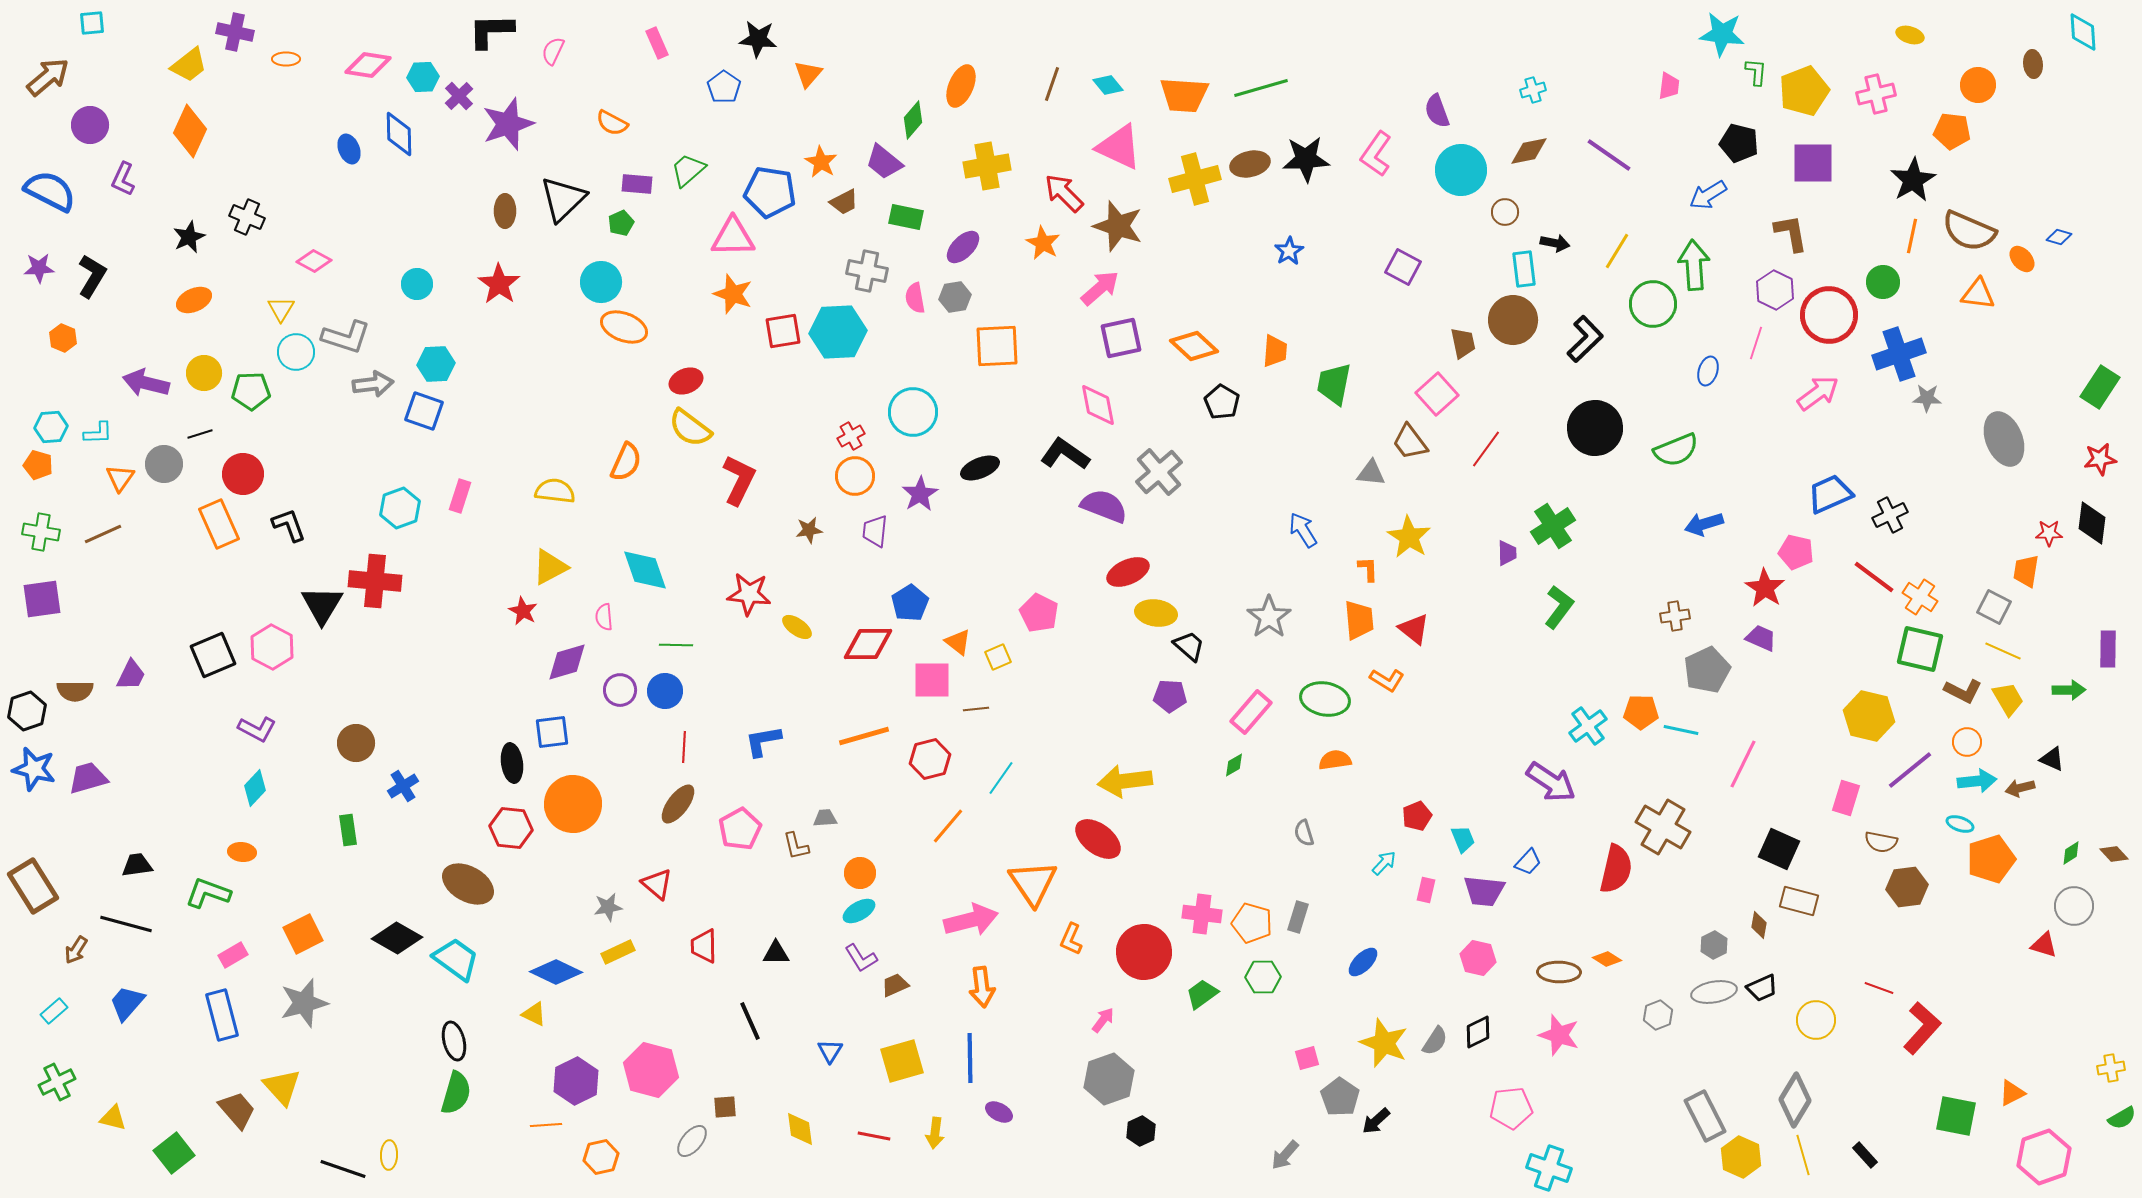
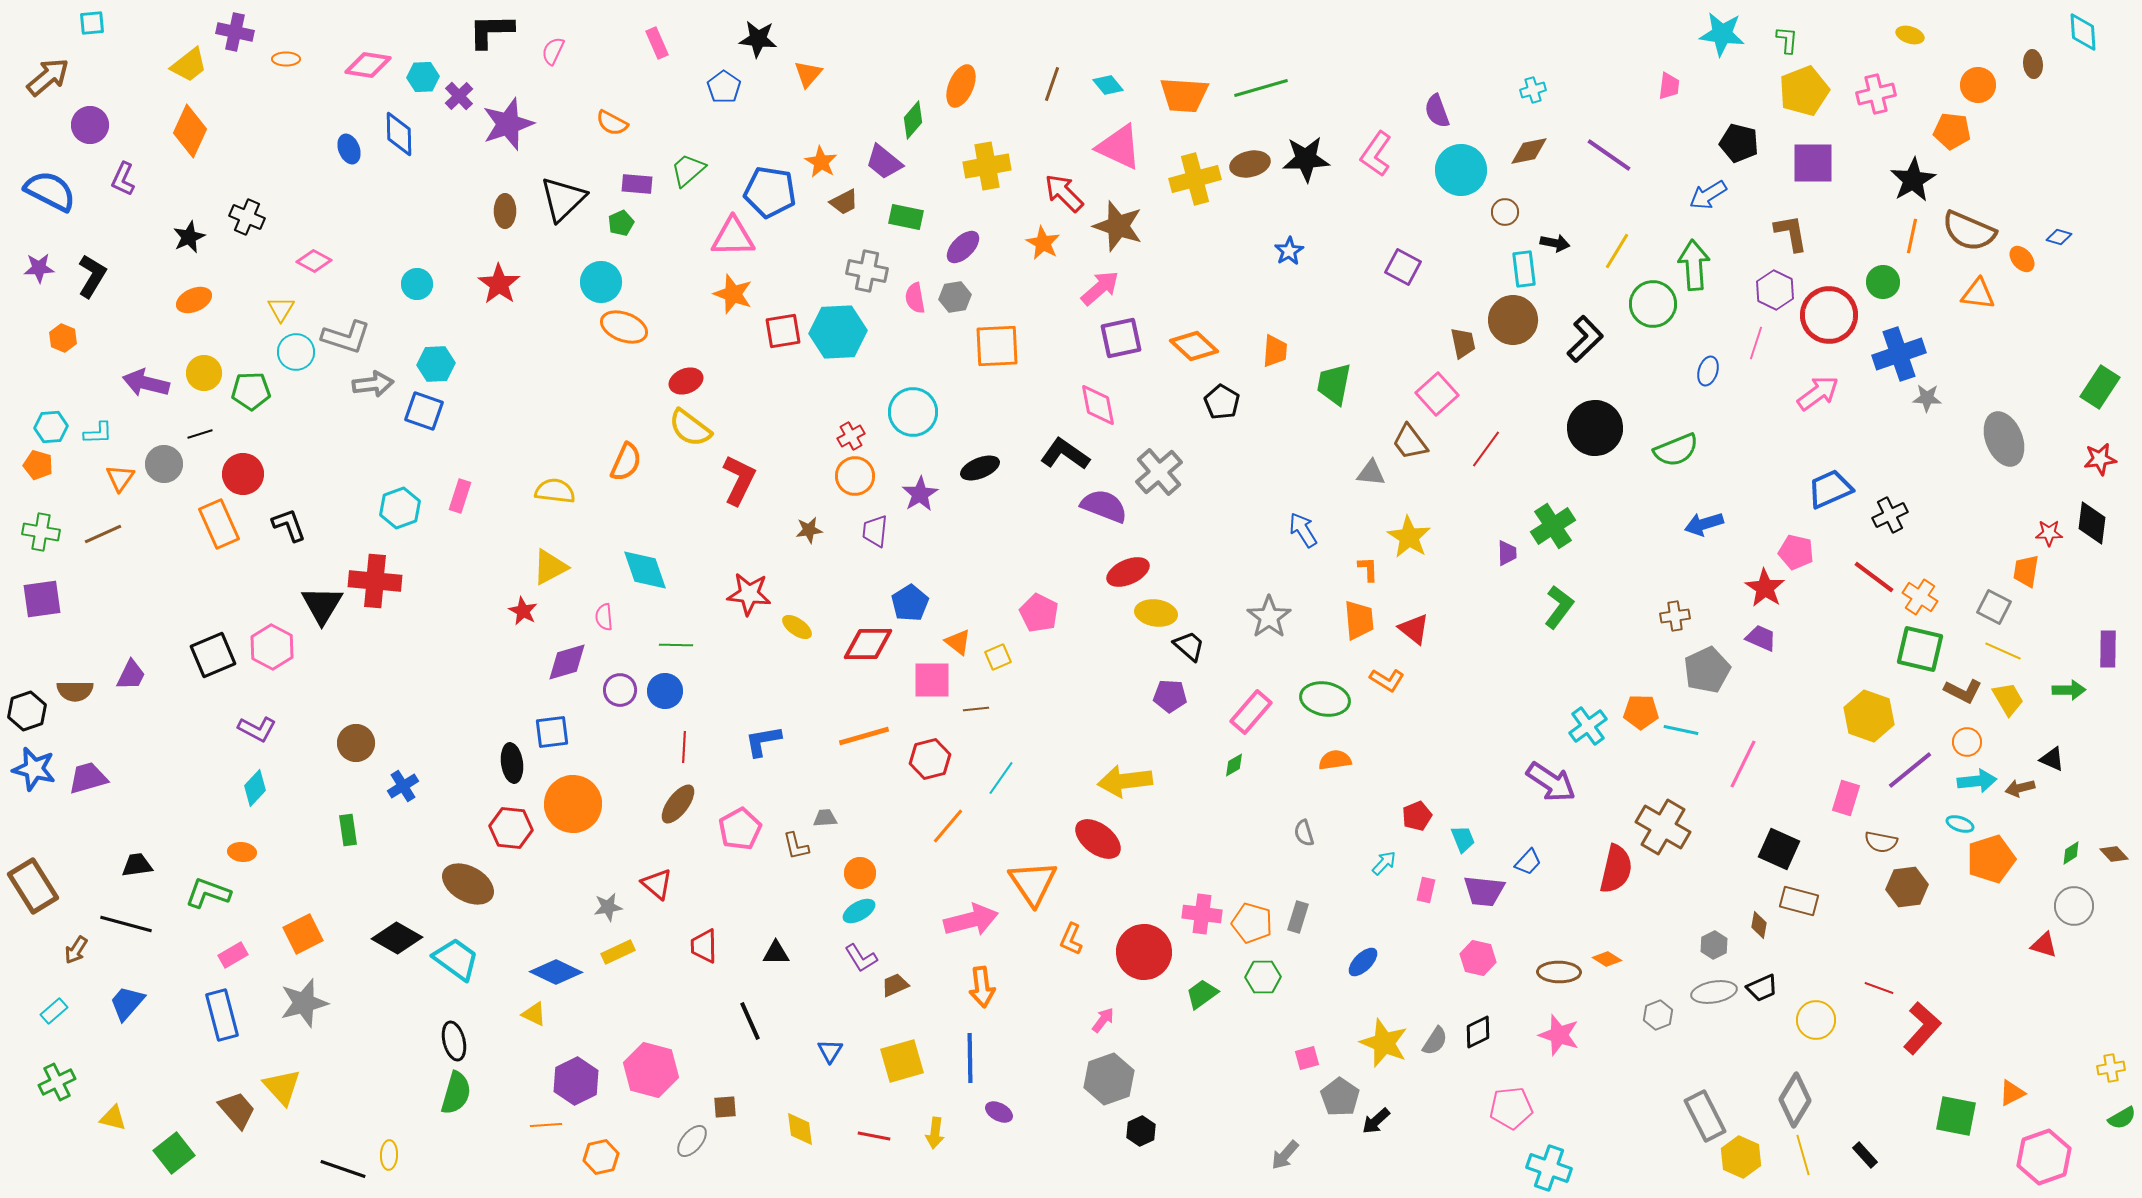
green L-shape at (1756, 72): moved 31 px right, 32 px up
blue trapezoid at (1830, 494): moved 5 px up
yellow hexagon at (1869, 716): rotated 6 degrees clockwise
